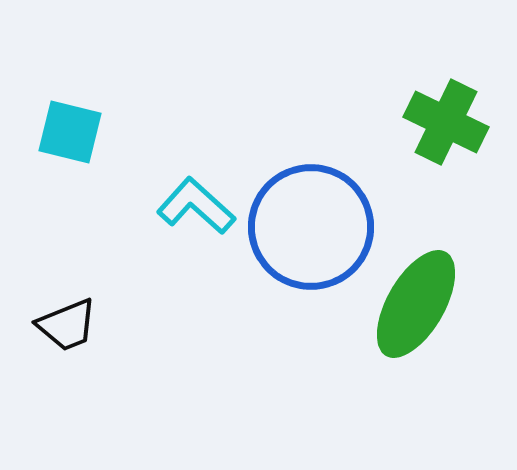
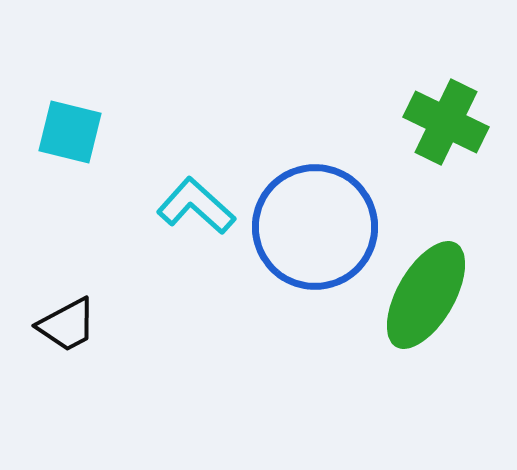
blue circle: moved 4 px right
green ellipse: moved 10 px right, 9 px up
black trapezoid: rotated 6 degrees counterclockwise
